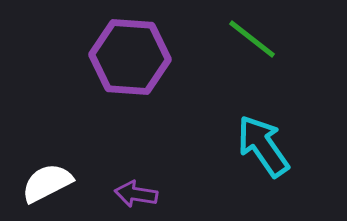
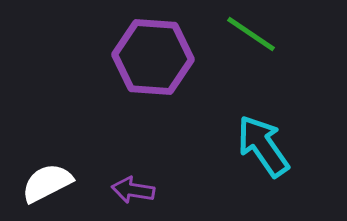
green line: moved 1 px left, 5 px up; rotated 4 degrees counterclockwise
purple hexagon: moved 23 px right
purple arrow: moved 3 px left, 4 px up
